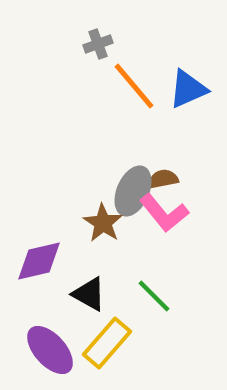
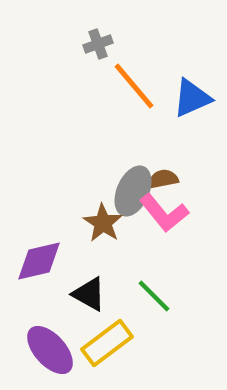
blue triangle: moved 4 px right, 9 px down
yellow rectangle: rotated 12 degrees clockwise
